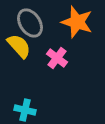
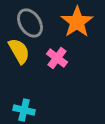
orange star: rotated 20 degrees clockwise
yellow semicircle: moved 5 px down; rotated 12 degrees clockwise
cyan cross: moved 1 px left
